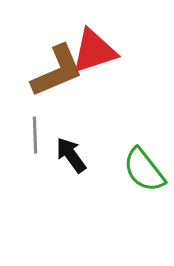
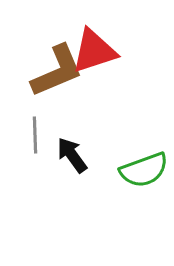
black arrow: moved 1 px right
green semicircle: rotated 72 degrees counterclockwise
